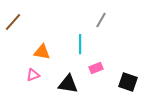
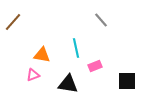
gray line: rotated 70 degrees counterclockwise
cyan line: moved 4 px left, 4 px down; rotated 12 degrees counterclockwise
orange triangle: moved 3 px down
pink rectangle: moved 1 px left, 2 px up
black square: moved 1 px left, 1 px up; rotated 18 degrees counterclockwise
